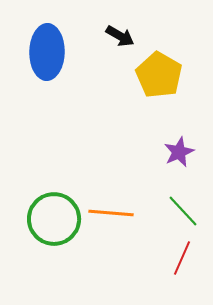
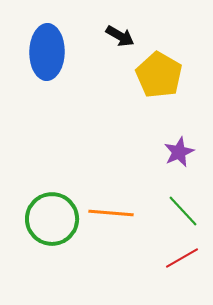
green circle: moved 2 px left
red line: rotated 36 degrees clockwise
